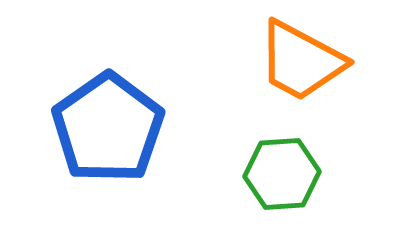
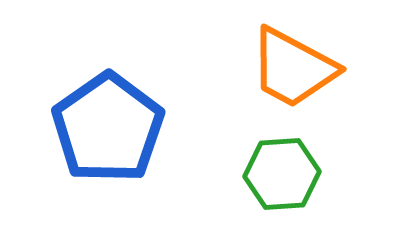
orange trapezoid: moved 8 px left, 7 px down
